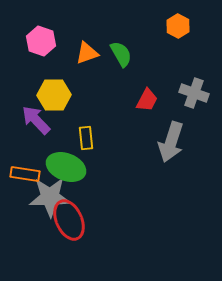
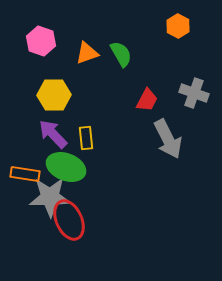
purple arrow: moved 17 px right, 14 px down
gray arrow: moved 3 px left, 3 px up; rotated 45 degrees counterclockwise
